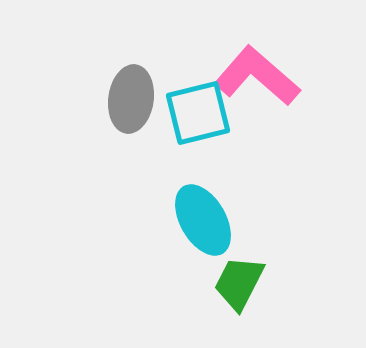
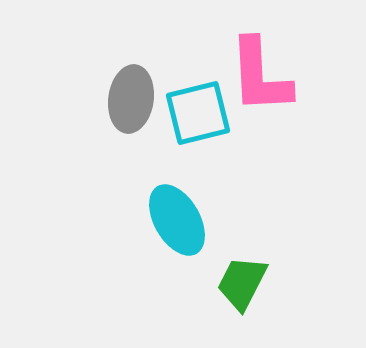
pink L-shape: moved 3 px right; rotated 134 degrees counterclockwise
cyan ellipse: moved 26 px left
green trapezoid: moved 3 px right
